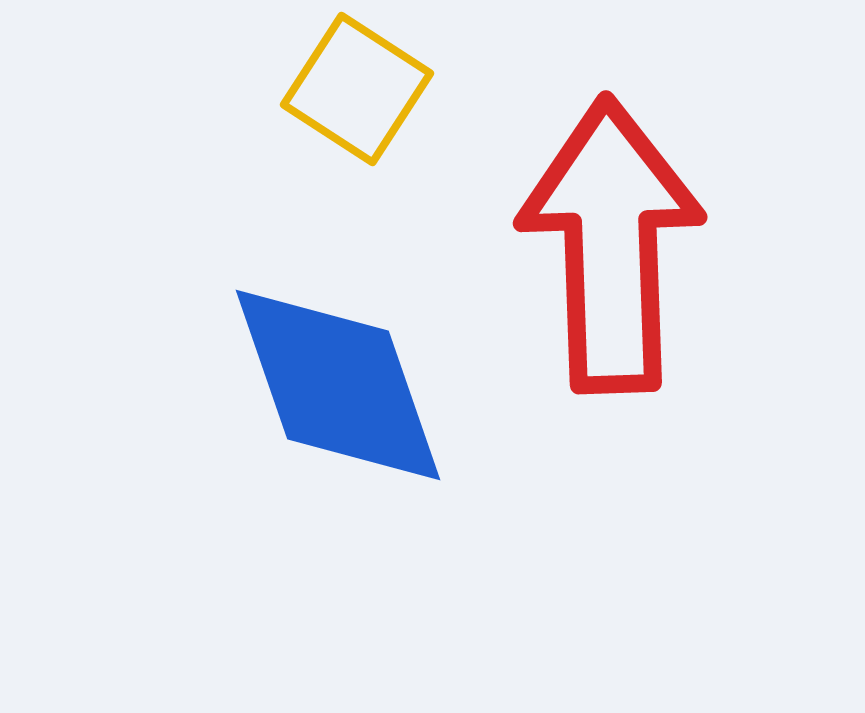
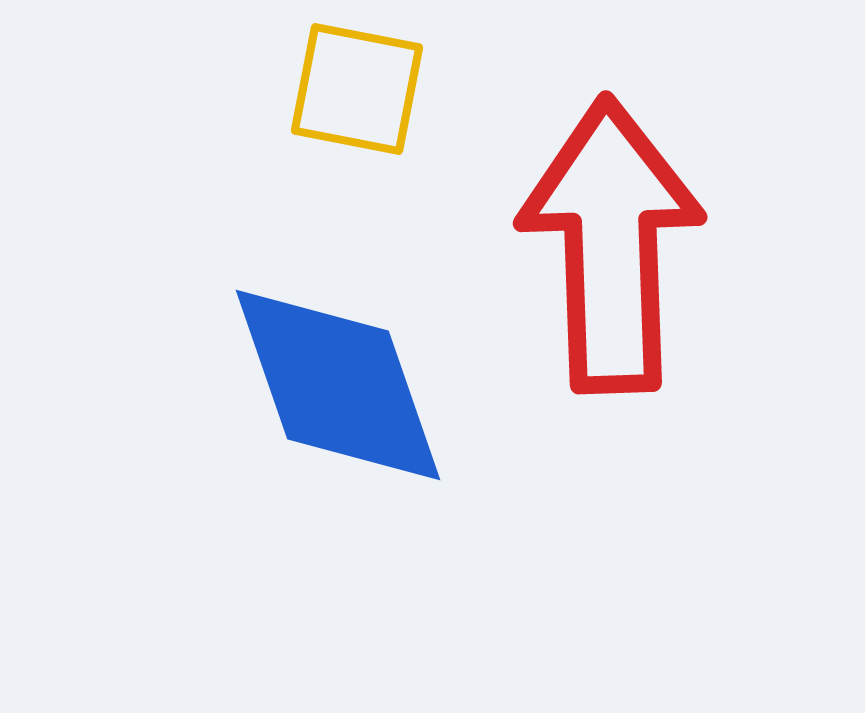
yellow square: rotated 22 degrees counterclockwise
